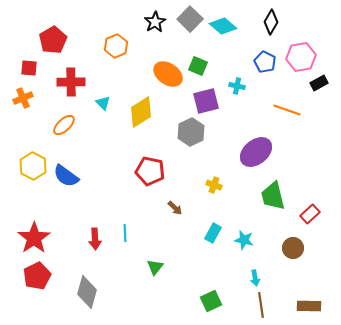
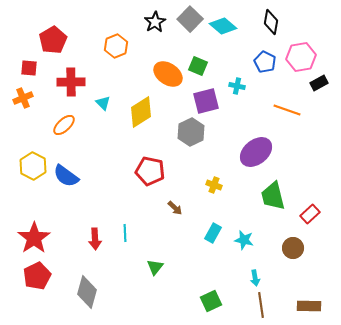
black diamond at (271, 22): rotated 20 degrees counterclockwise
